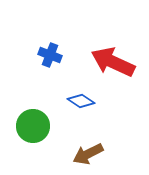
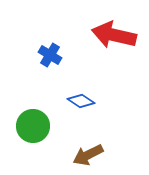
blue cross: rotated 10 degrees clockwise
red arrow: moved 1 px right, 27 px up; rotated 12 degrees counterclockwise
brown arrow: moved 1 px down
